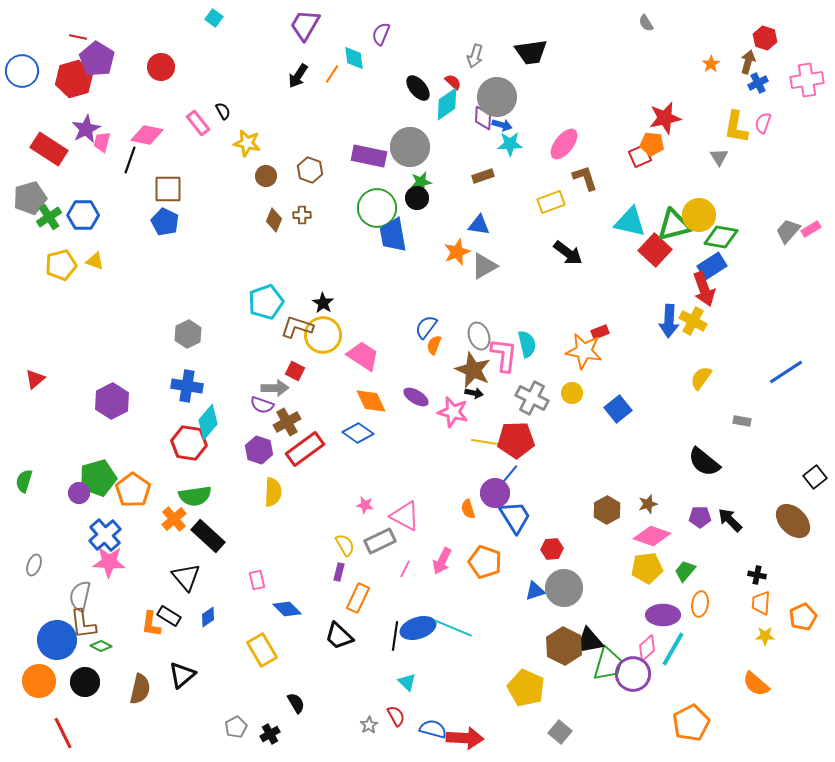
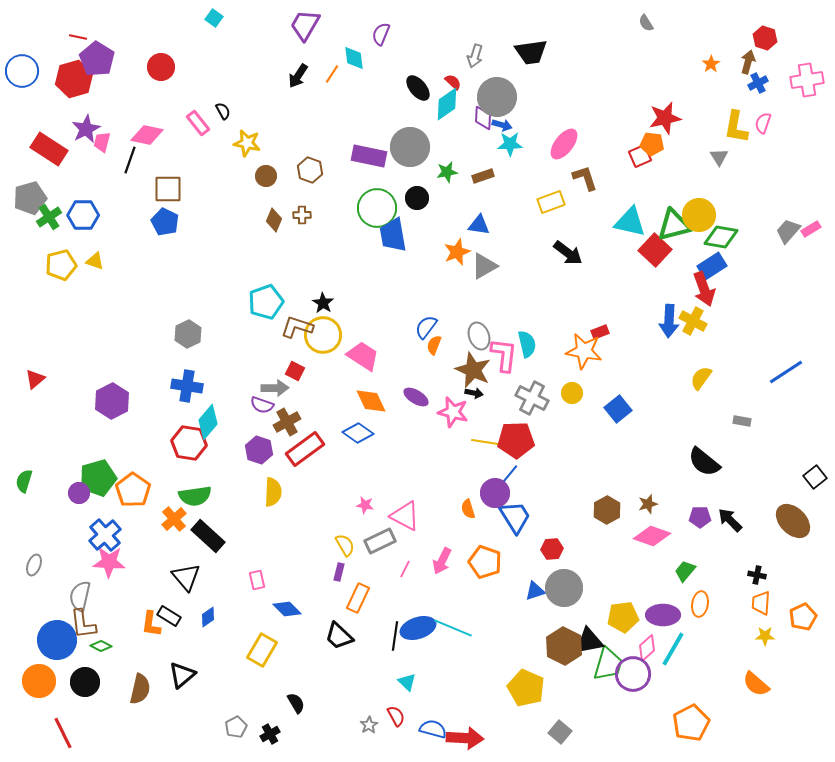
green star at (421, 182): moved 26 px right, 10 px up
yellow pentagon at (647, 568): moved 24 px left, 49 px down
yellow rectangle at (262, 650): rotated 60 degrees clockwise
